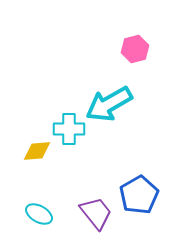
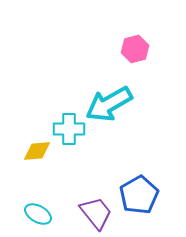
cyan ellipse: moved 1 px left
